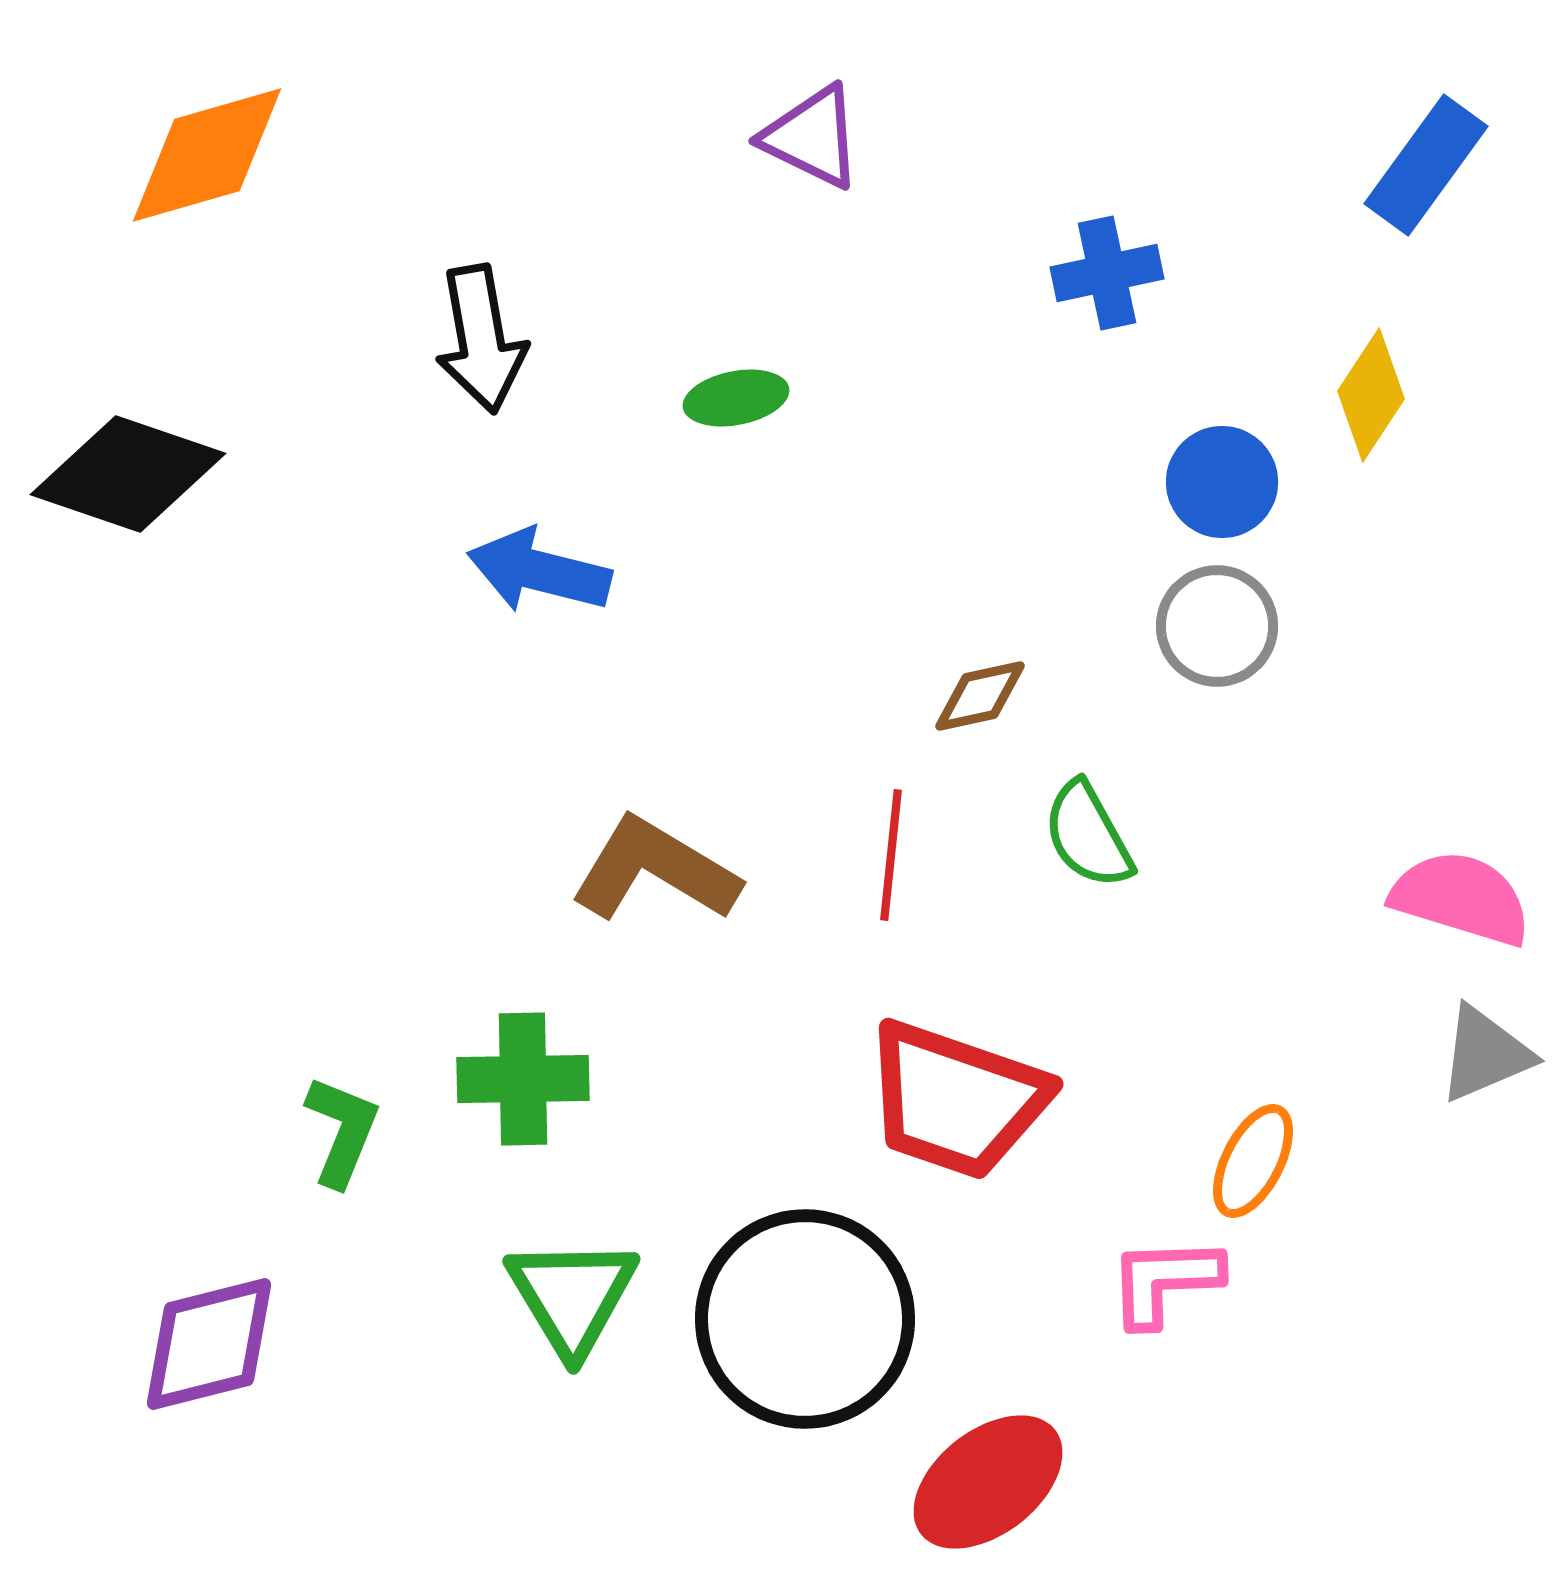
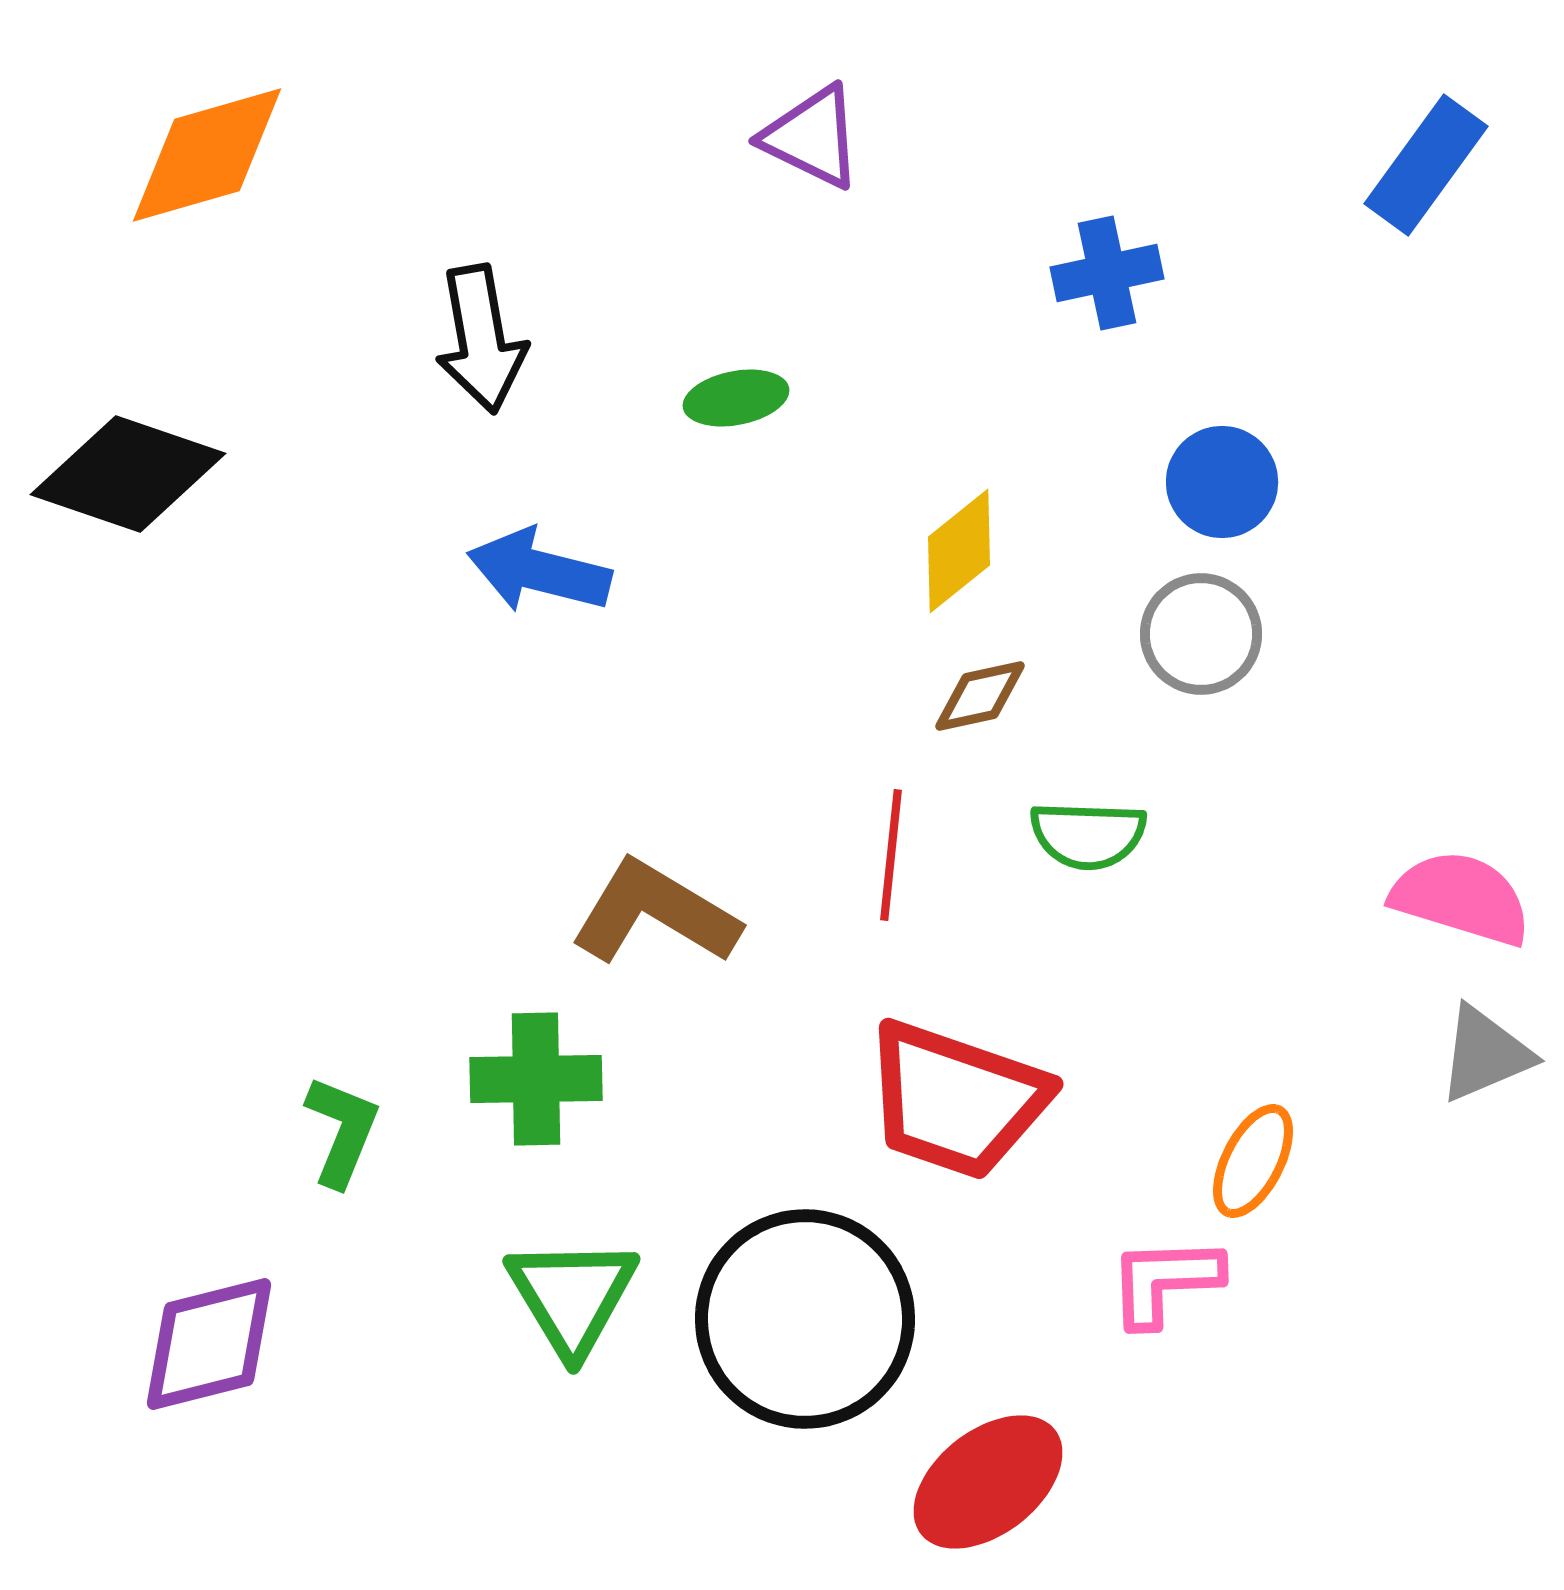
yellow diamond: moved 412 px left, 156 px down; rotated 18 degrees clockwise
gray circle: moved 16 px left, 8 px down
green semicircle: rotated 59 degrees counterclockwise
brown L-shape: moved 43 px down
green cross: moved 13 px right
